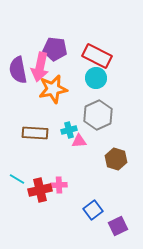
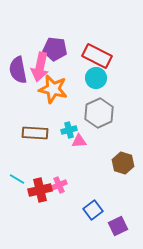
orange star: rotated 24 degrees clockwise
gray hexagon: moved 1 px right, 2 px up
brown hexagon: moved 7 px right, 4 px down
pink cross: rotated 21 degrees counterclockwise
